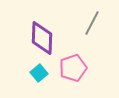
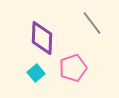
gray line: rotated 65 degrees counterclockwise
cyan square: moved 3 px left
